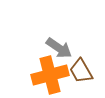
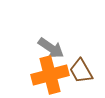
gray arrow: moved 8 px left
